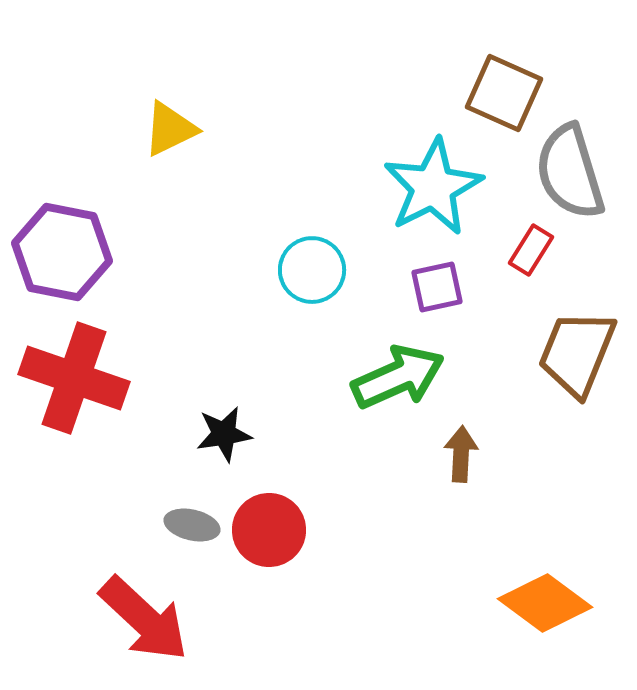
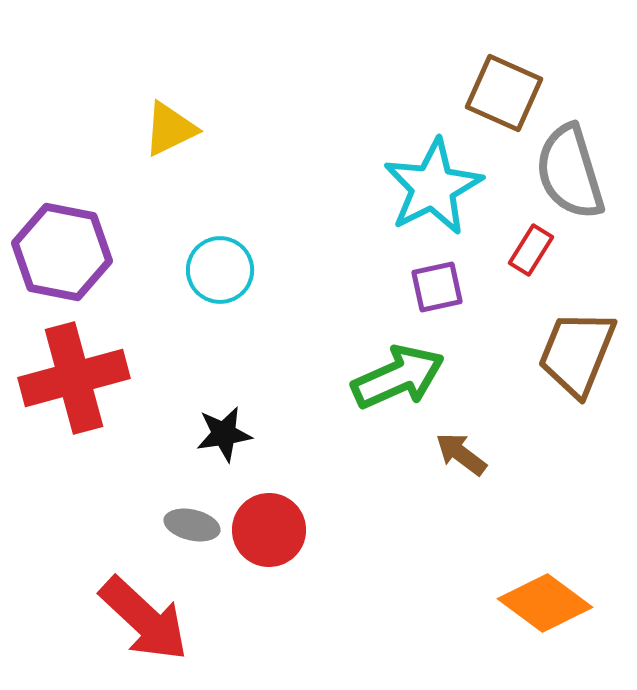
cyan circle: moved 92 px left
red cross: rotated 34 degrees counterclockwise
brown arrow: rotated 56 degrees counterclockwise
